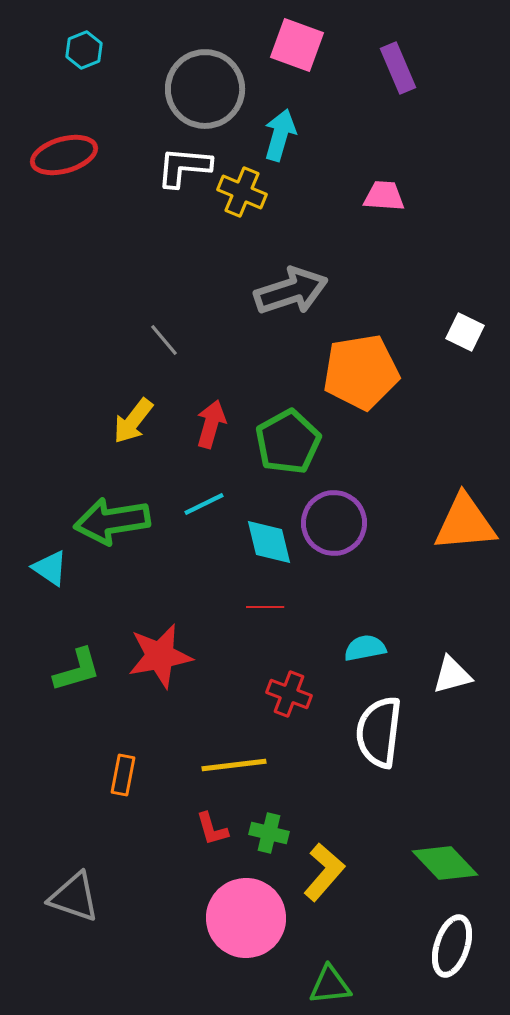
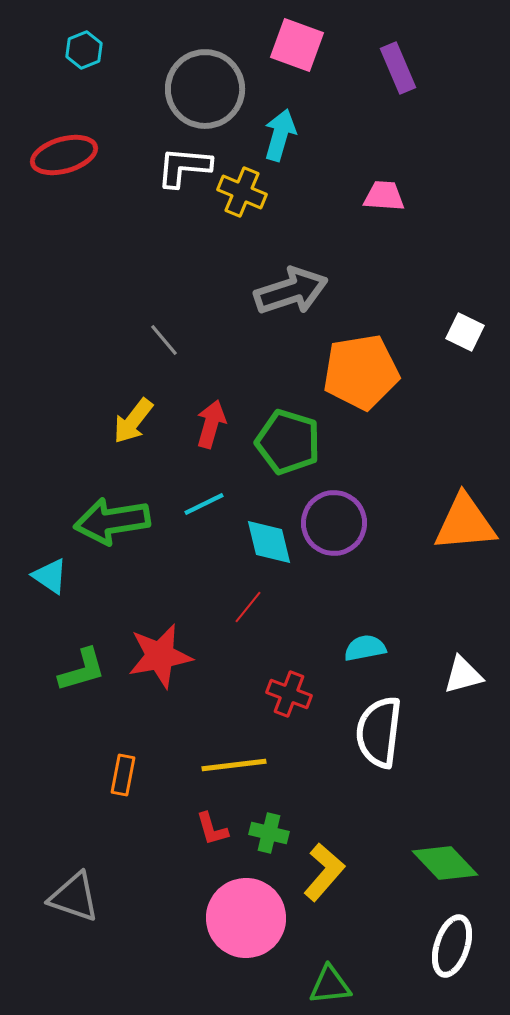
green pentagon: rotated 26 degrees counterclockwise
cyan triangle: moved 8 px down
red line: moved 17 px left; rotated 51 degrees counterclockwise
green L-shape: moved 5 px right
white triangle: moved 11 px right
